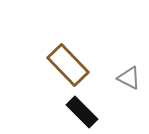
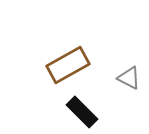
brown rectangle: rotated 75 degrees counterclockwise
